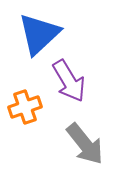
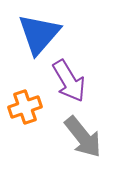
blue triangle: rotated 6 degrees counterclockwise
gray arrow: moved 2 px left, 7 px up
